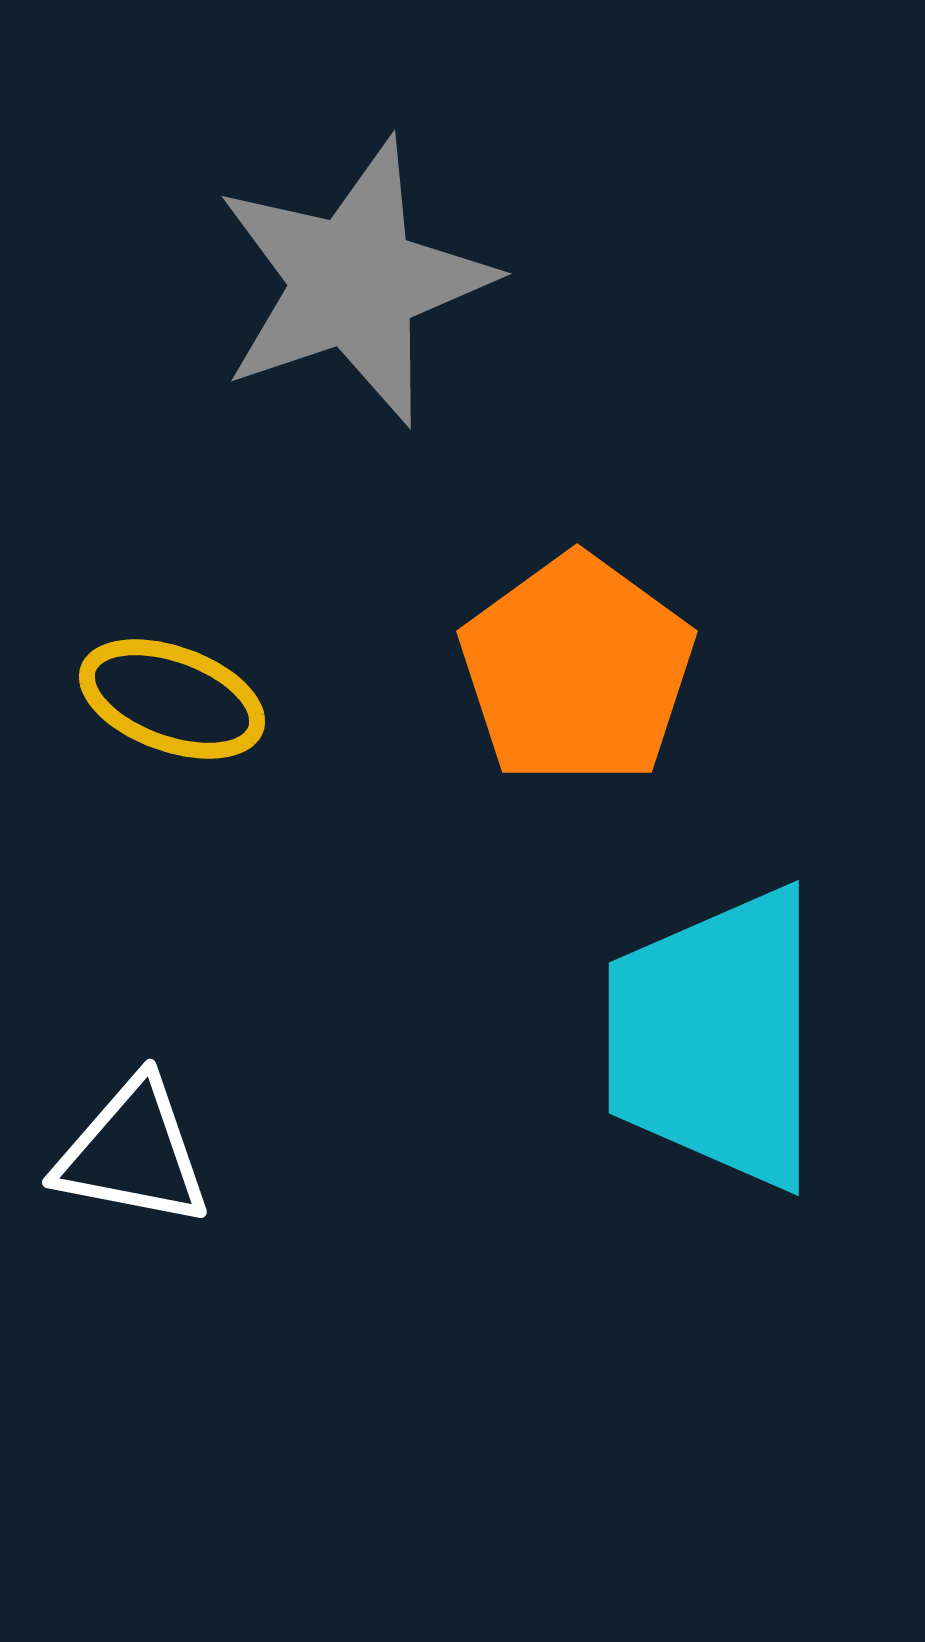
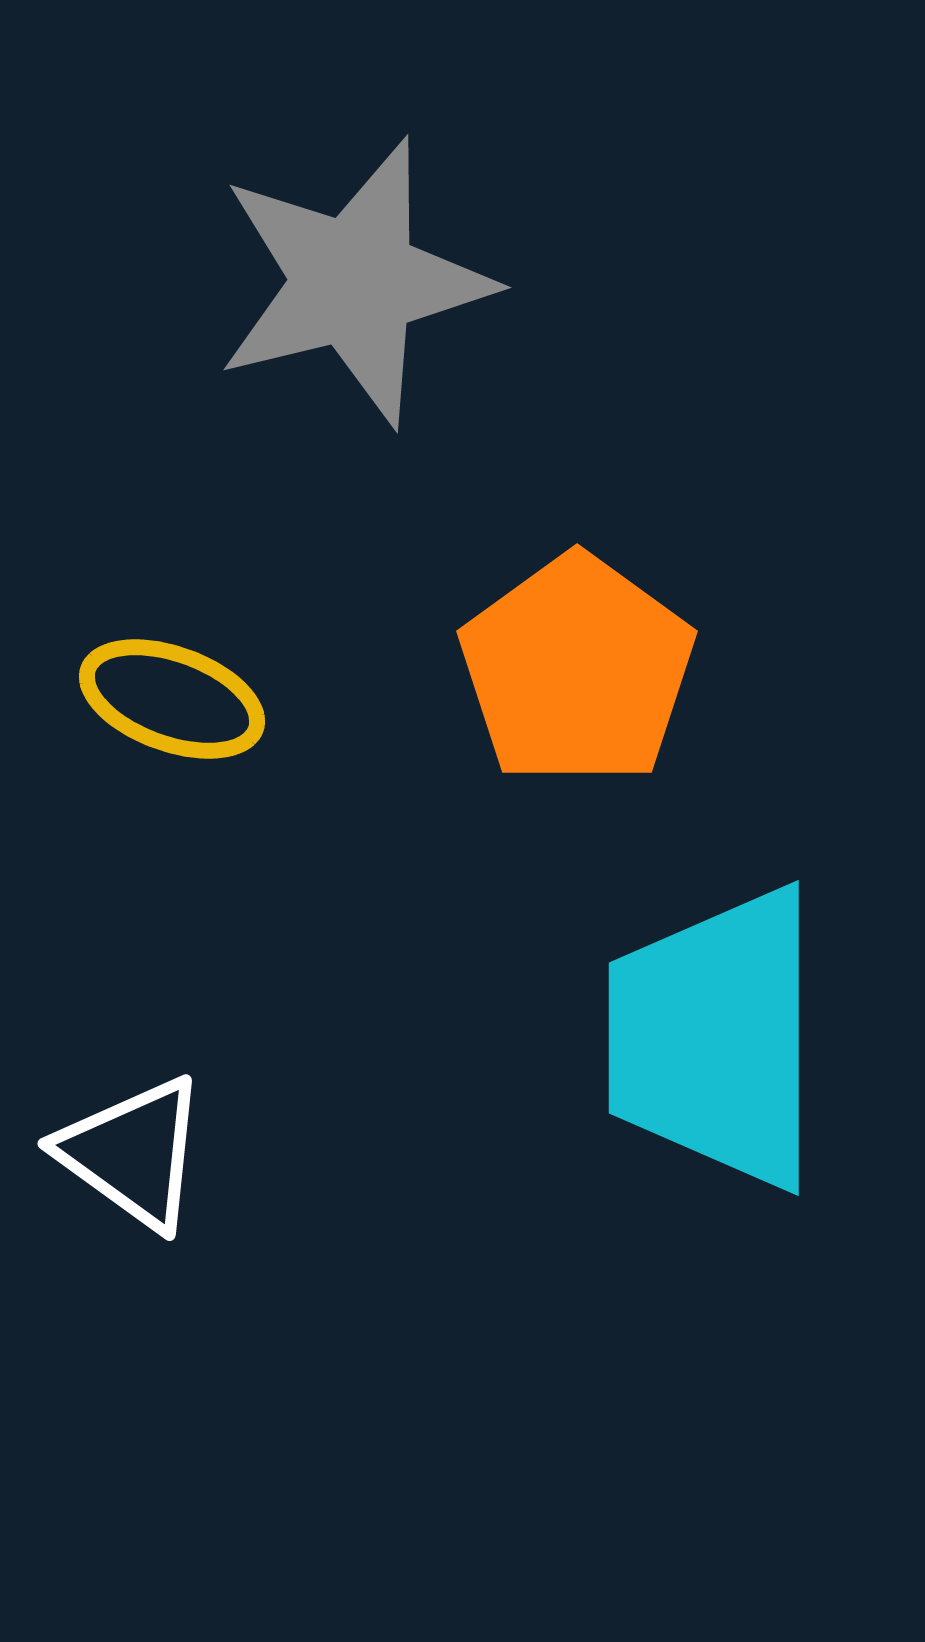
gray star: rotated 5 degrees clockwise
white triangle: rotated 25 degrees clockwise
